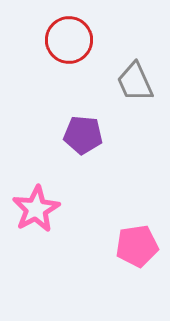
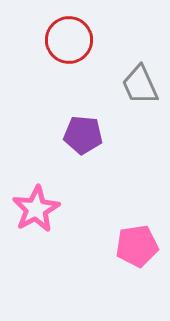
gray trapezoid: moved 5 px right, 3 px down
